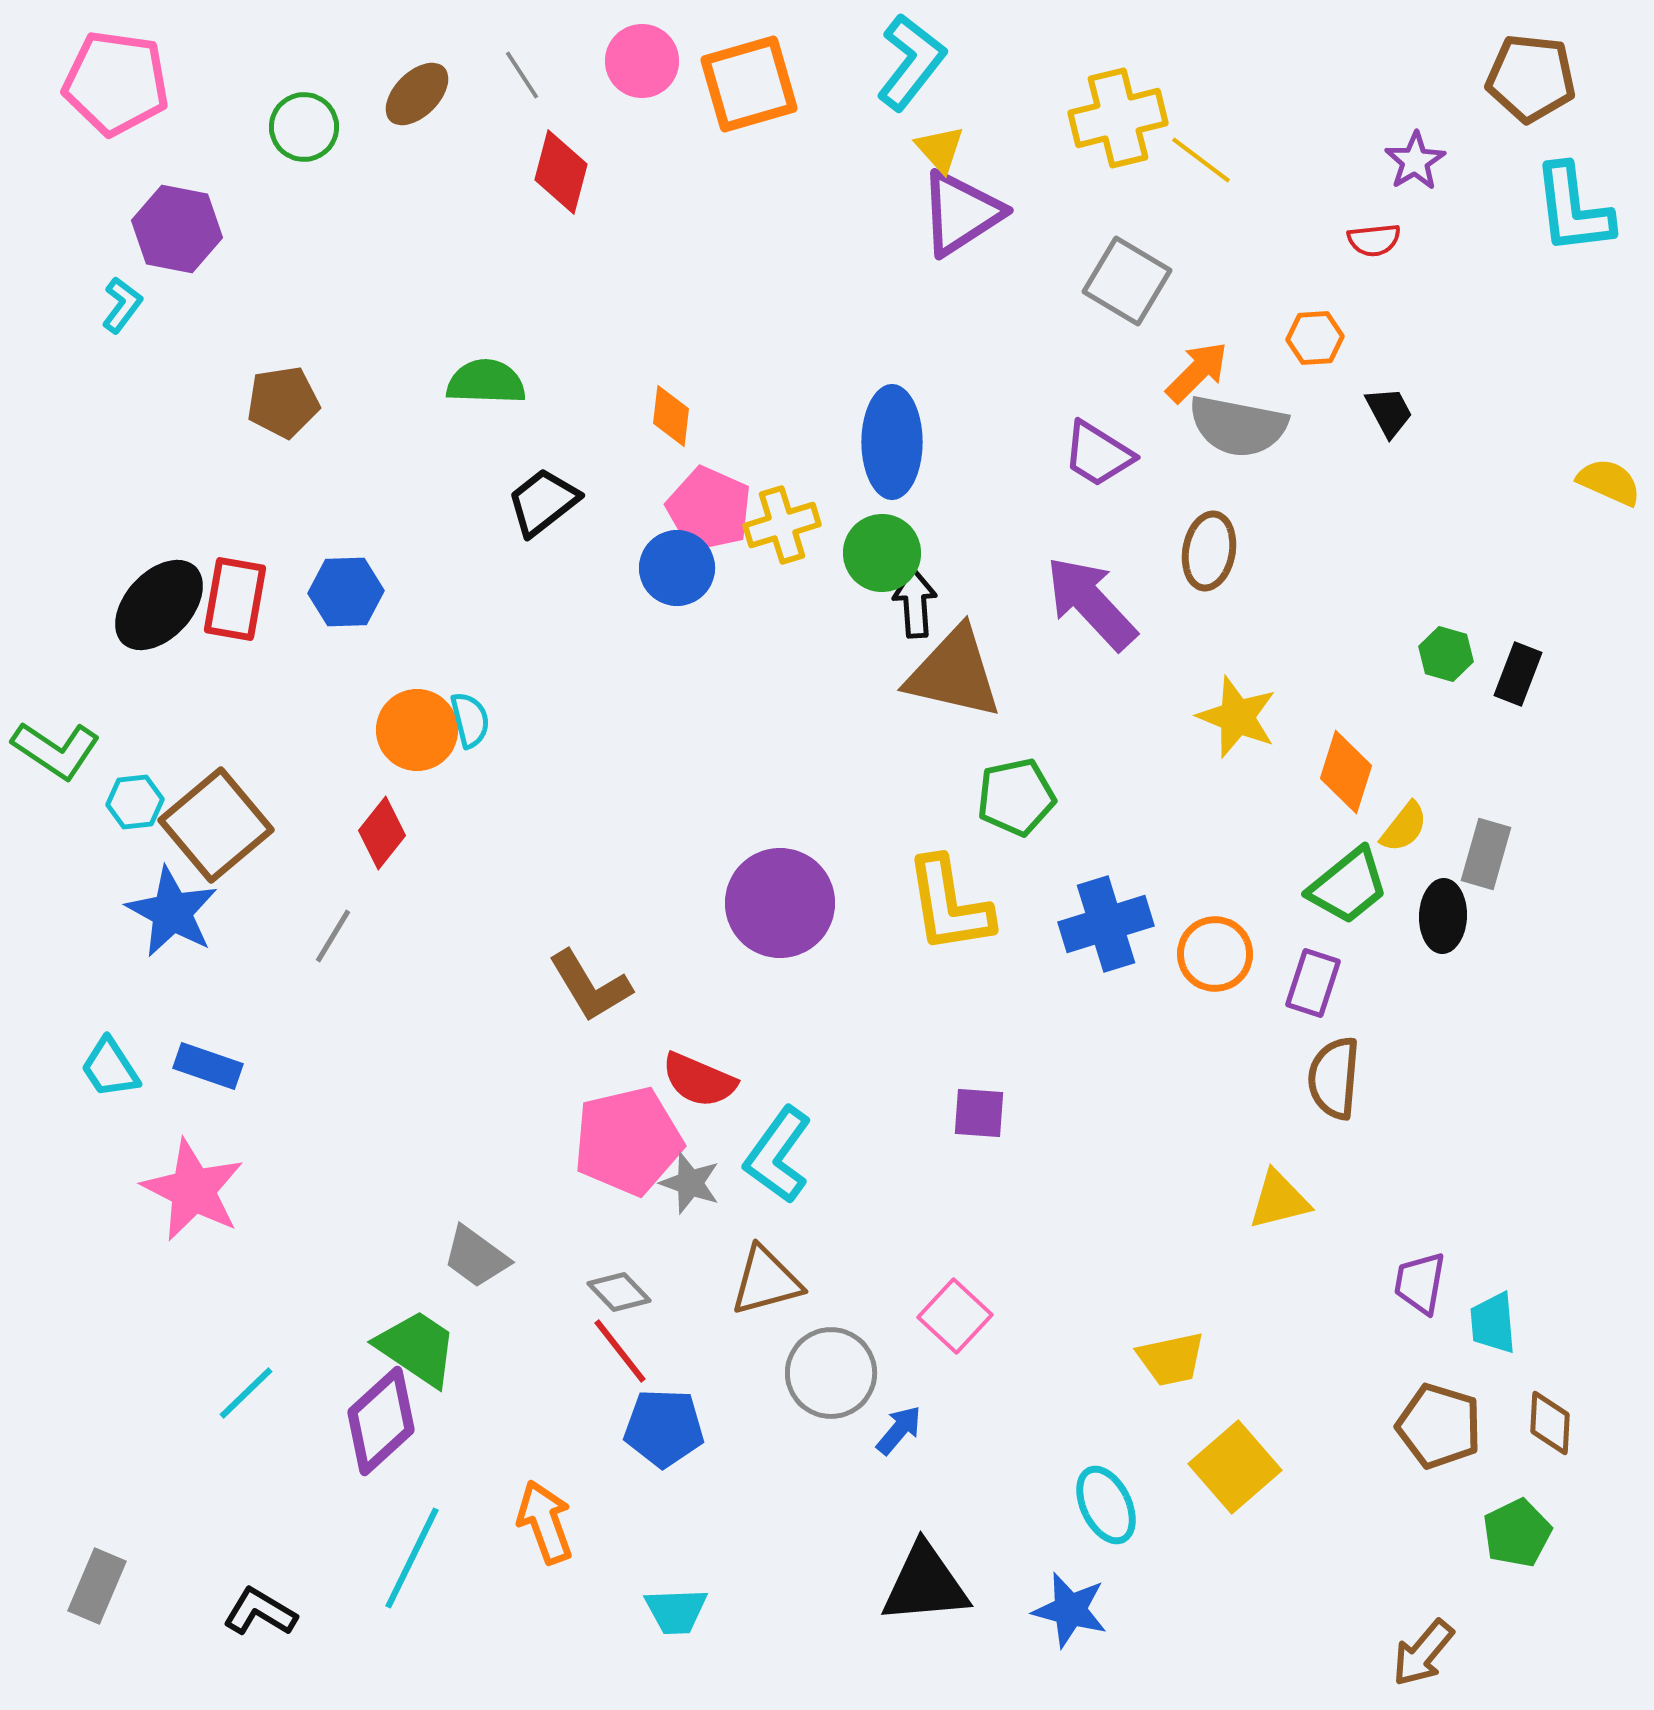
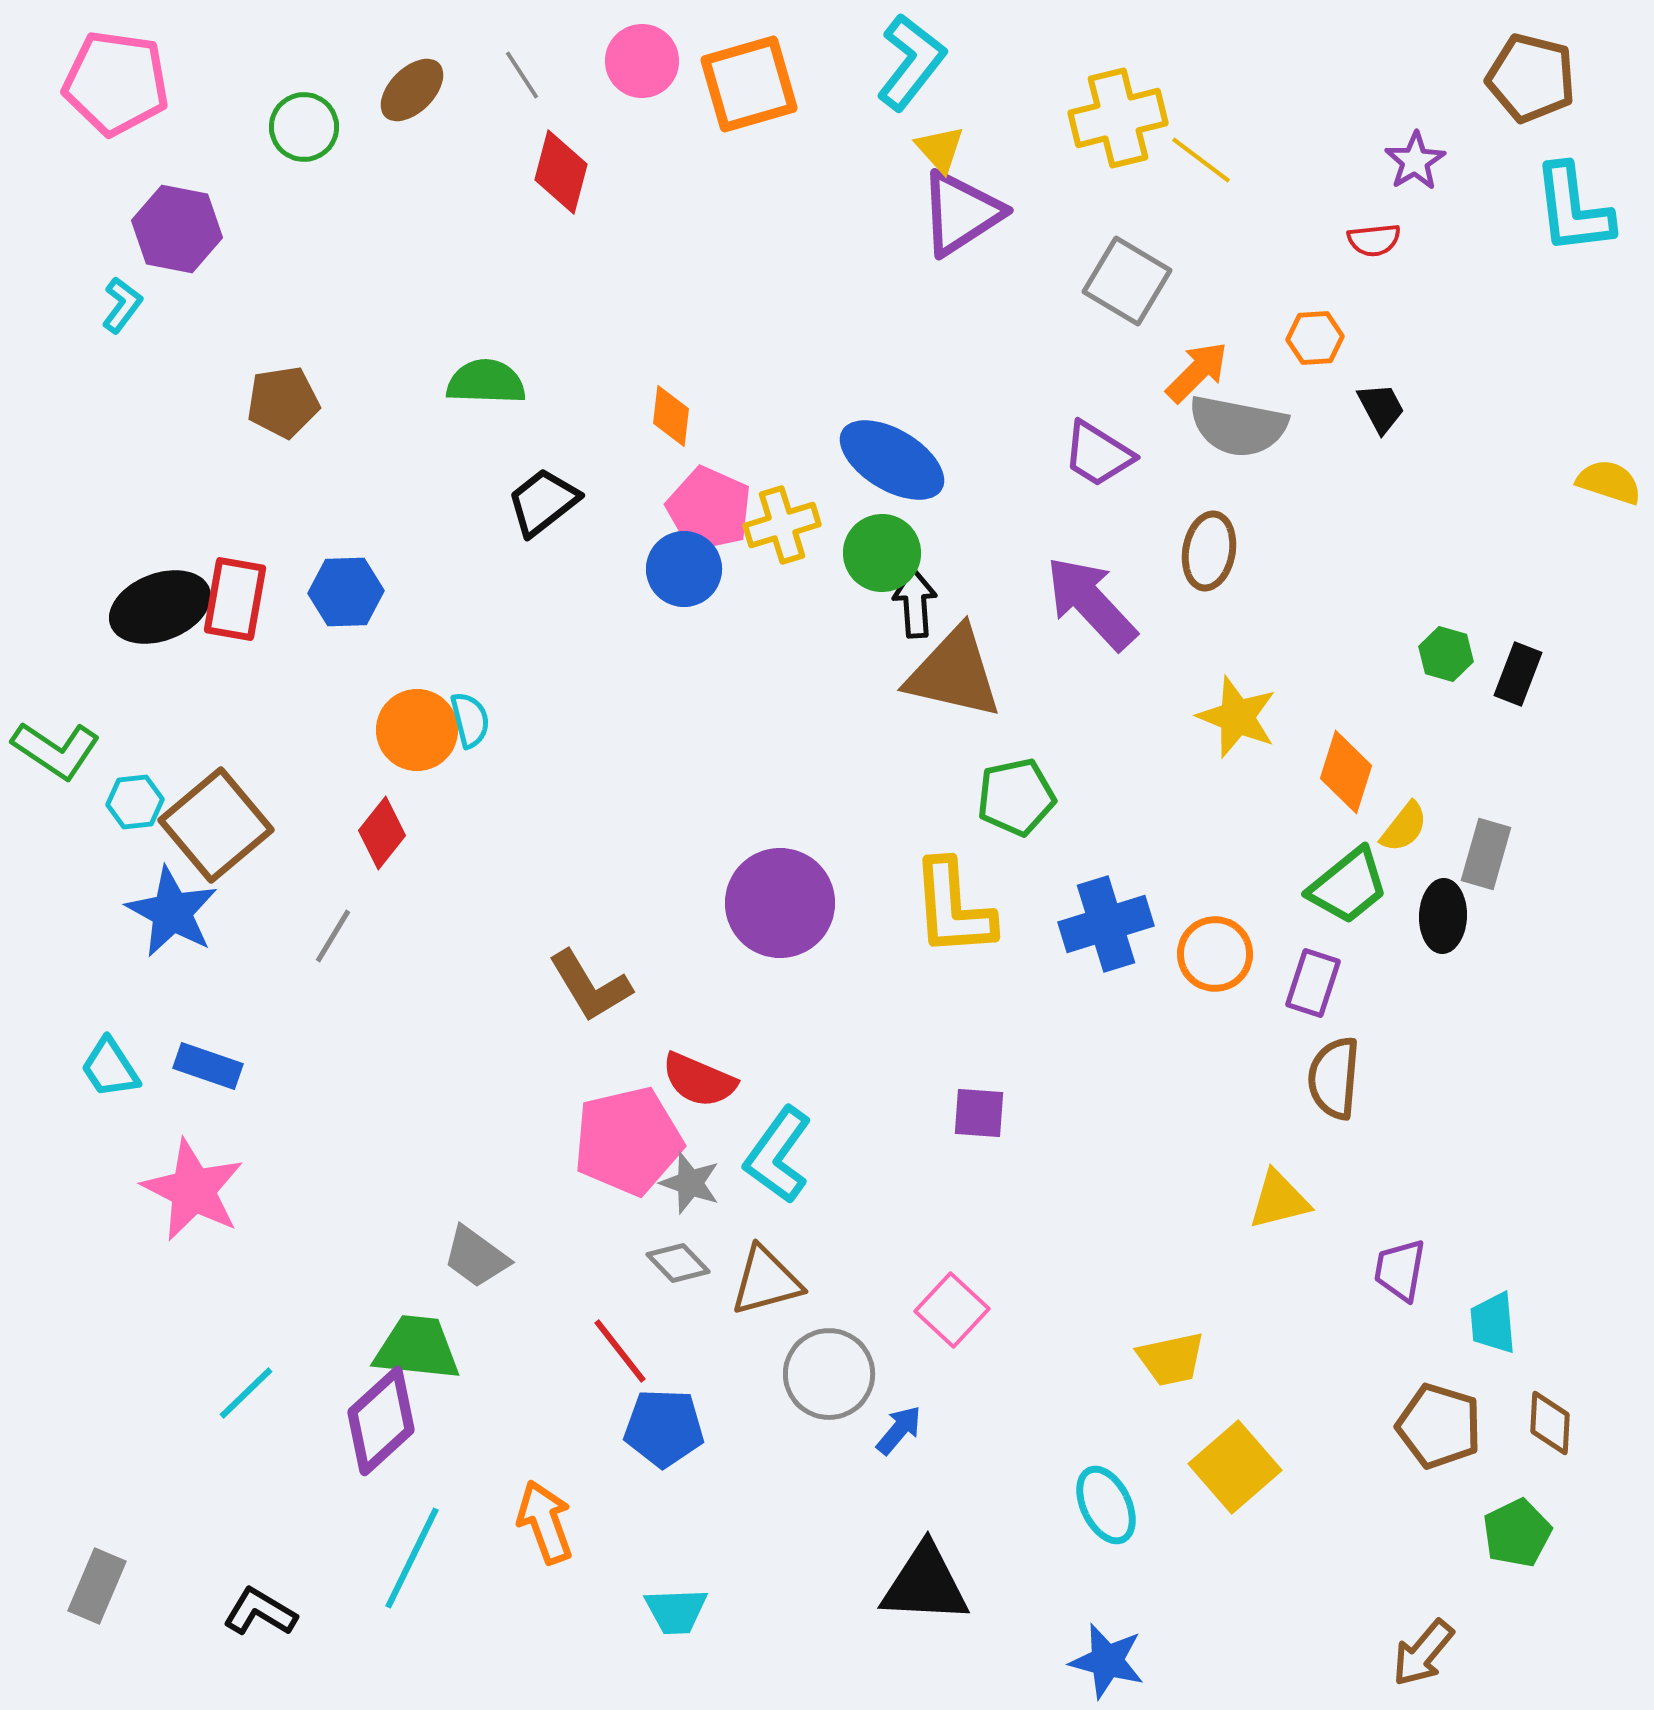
brown pentagon at (1531, 78): rotated 8 degrees clockwise
brown ellipse at (417, 94): moved 5 px left, 4 px up
black trapezoid at (1389, 412): moved 8 px left, 4 px up
blue ellipse at (892, 442): moved 18 px down; rotated 59 degrees counterclockwise
yellow semicircle at (1609, 482): rotated 6 degrees counterclockwise
blue circle at (677, 568): moved 7 px right, 1 px down
black ellipse at (159, 605): moved 1 px right, 2 px down; rotated 26 degrees clockwise
yellow L-shape at (949, 905): moved 4 px right, 3 px down; rotated 5 degrees clockwise
purple trapezoid at (1420, 1283): moved 20 px left, 13 px up
gray diamond at (619, 1292): moved 59 px right, 29 px up
pink square at (955, 1316): moved 3 px left, 6 px up
green trapezoid at (417, 1348): rotated 28 degrees counterclockwise
gray circle at (831, 1373): moved 2 px left, 1 px down
black triangle at (925, 1584): rotated 8 degrees clockwise
blue star at (1070, 1610): moved 37 px right, 51 px down
